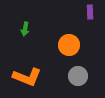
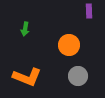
purple rectangle: moved 1 px left, 1 px up
